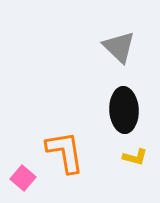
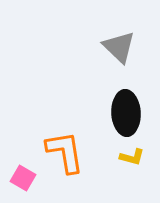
black ellipse: moved 2 px right, 3 px down
yellow L-shape: moved 3 px left
pink square: rotated 10 degrees counterclockwise
